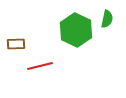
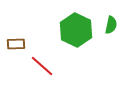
green semicircle: moved 4 px right, 6 px down
red line: moved 2 px right; rotated 55 degrees clockwise
